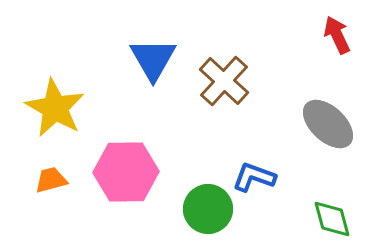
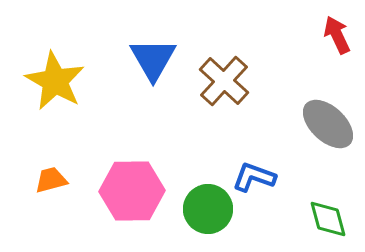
yellow star: moved 27 px up
pink hexagon: moved 6 px right, 19 px down
green diamond: moved 4 px left
